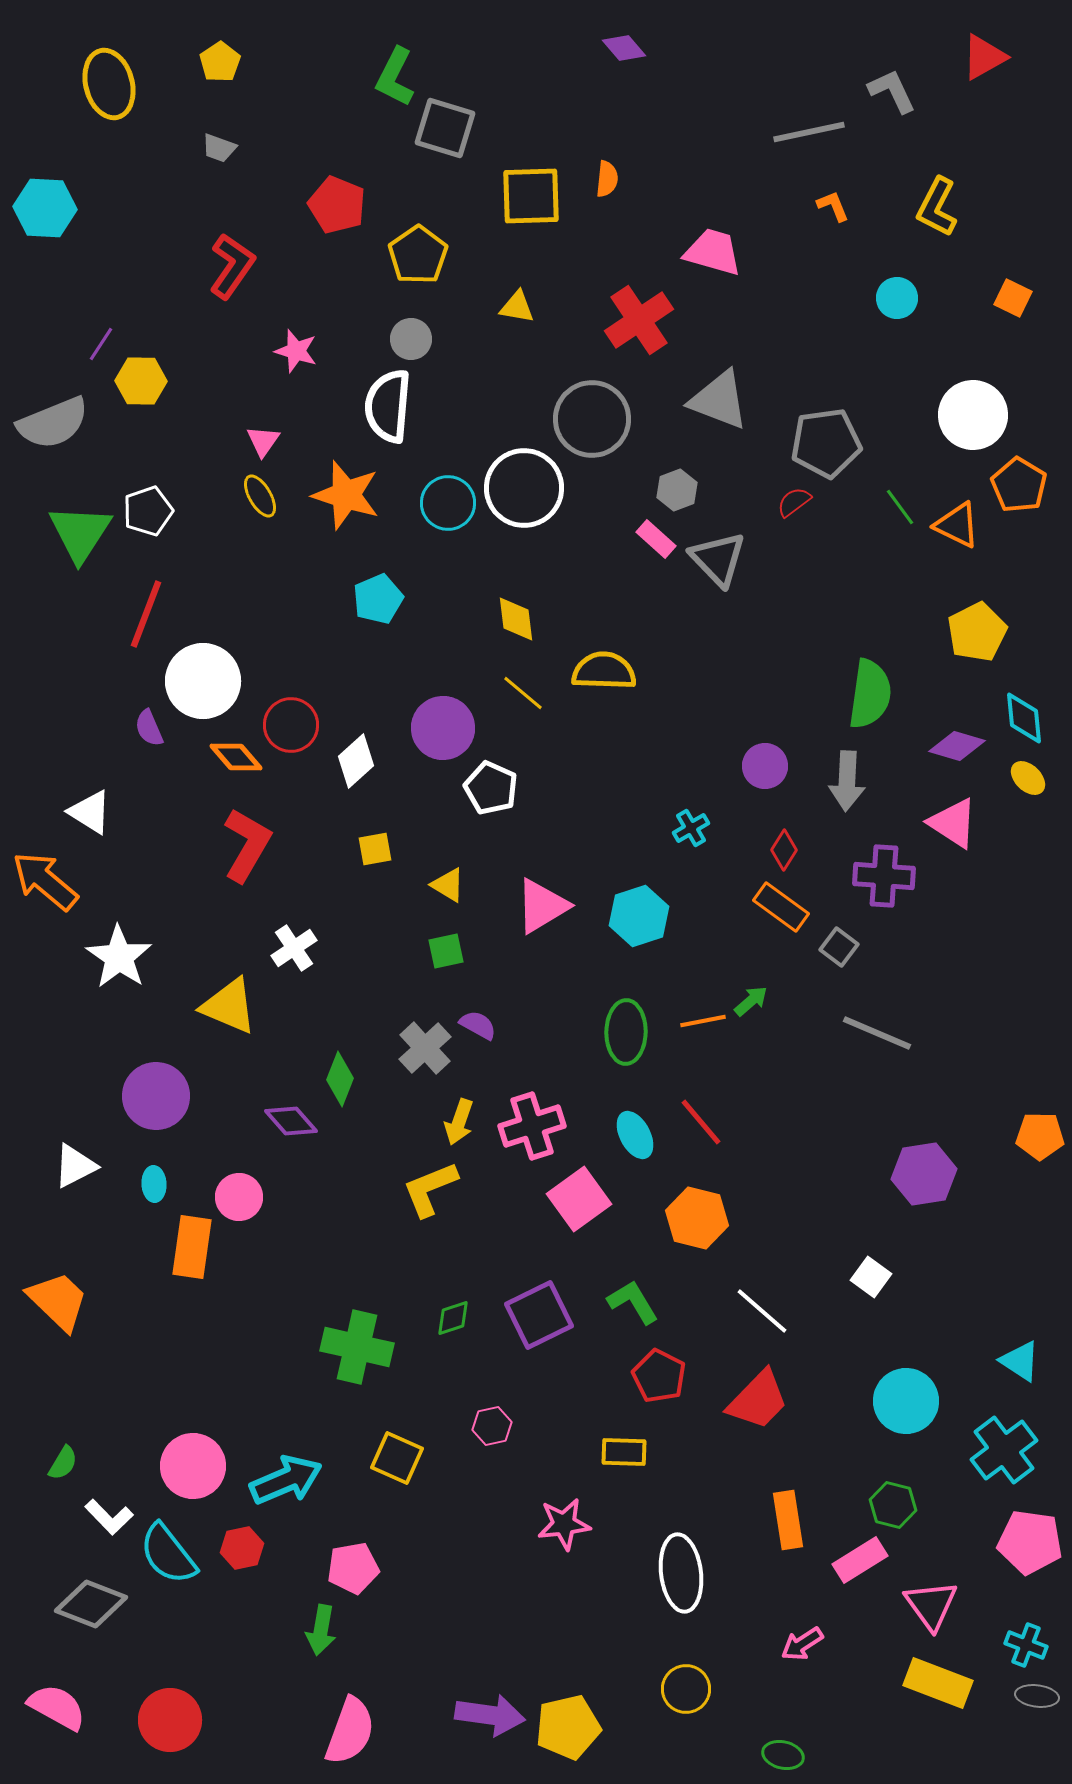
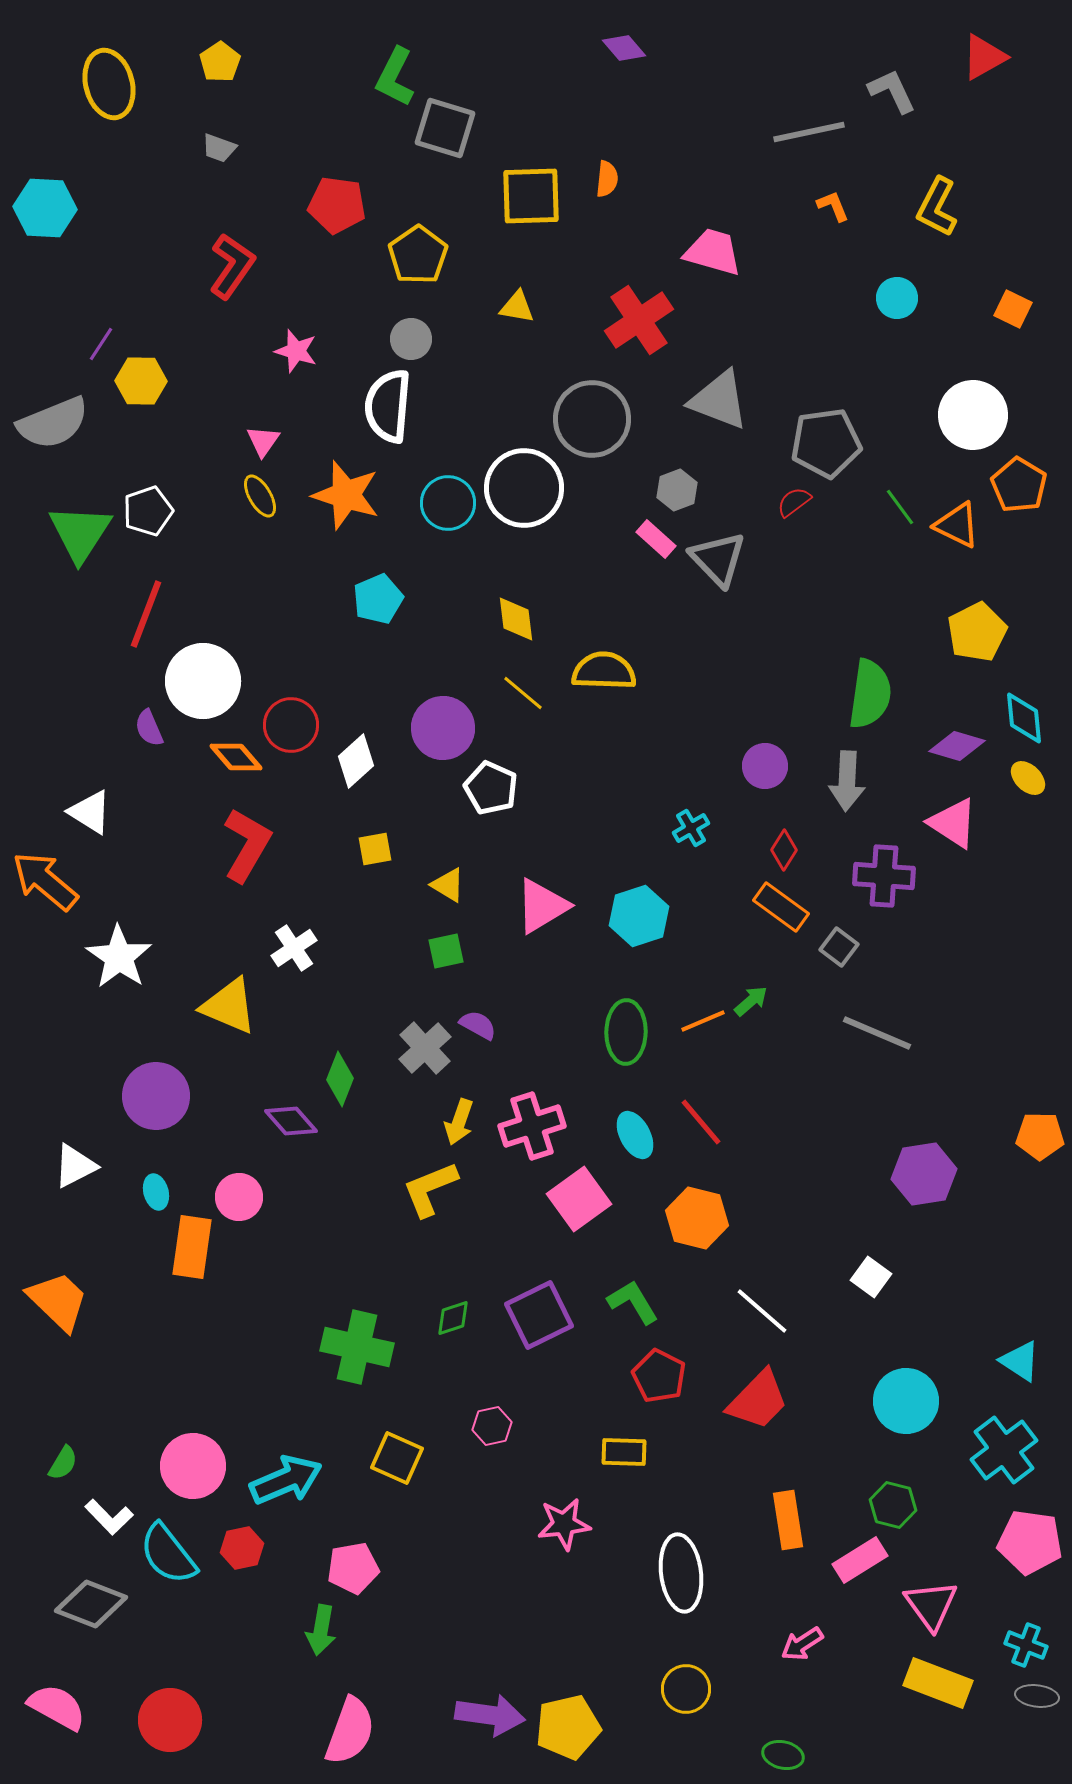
red pentagon at (337, 205): rotated 14 degrees counterclockwise
orange square at (1013, 298): moved 11 px down
orange line at (703, 1021): rotated 12 degrees counterclockwise
cyan ellipse at (154, 1184): moved 2 px right, 8 px down; rotated 12 degrees counterclockwise
